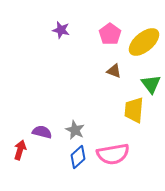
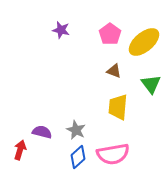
yellow trapezoid: moved 16 px left, 3 px up
gray star: moved 1 px right
